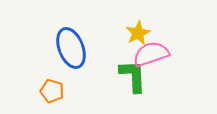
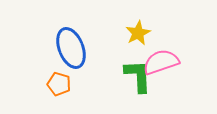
pink semicircle: moved 10 px right, 8 px down
green L-shape: moved 5 px right
orange pentagon: moved 7 px right, 7 px up
